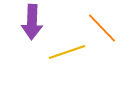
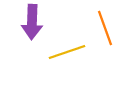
orange line: moved 3 px right; rotated 24 degrees clockwise
